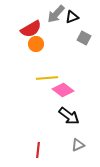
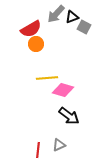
gray square: moved 11 px up
pink diamond: rotated 20 degrees counterclockwise
gray triangle: moved 19 px left
